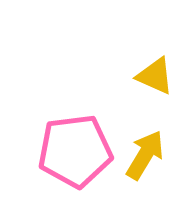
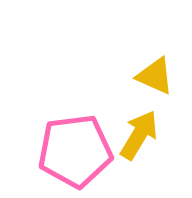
yellow arrow: moved 6 px left, 20 px up
